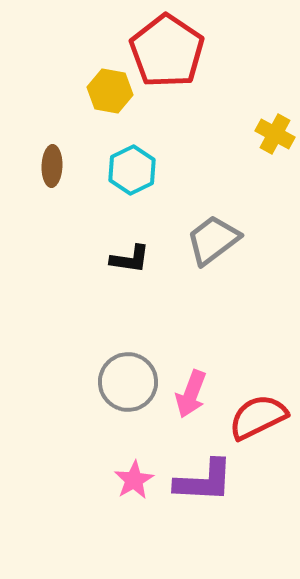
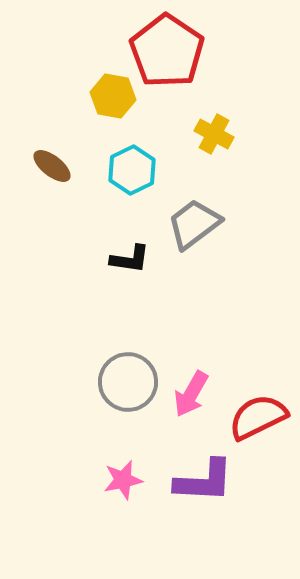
yellow hexagon: moved 3 px right, 5 px down
yellow cross: moved 61 px left
brown ellipse: rotated 54 degrees counterclockwise
gray trapezoid: moved 19 px left, 16 px up
pink arrow: rotated 9 degrees clockwise
pink star: moved 11 px left; rotated 18 degrees clockwise
